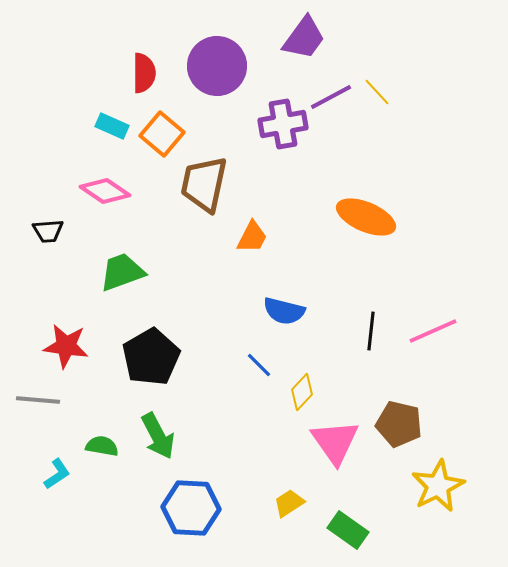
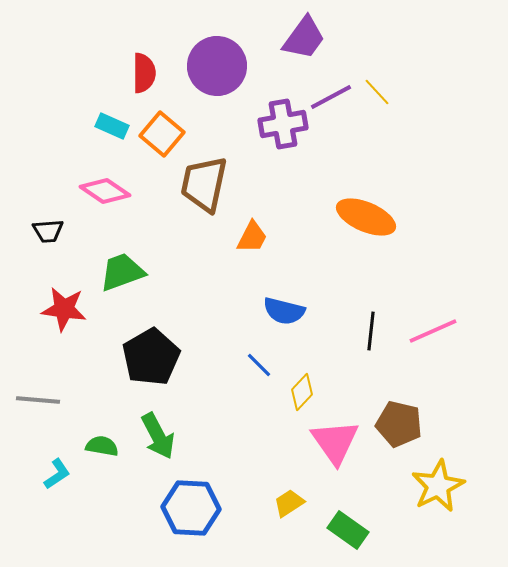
red star: moved 2 px left, 37 px up
